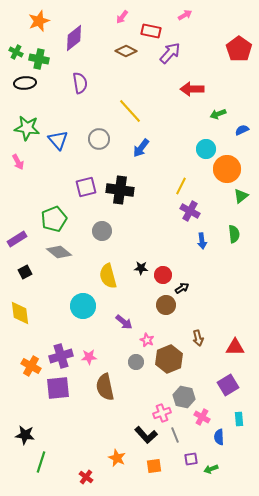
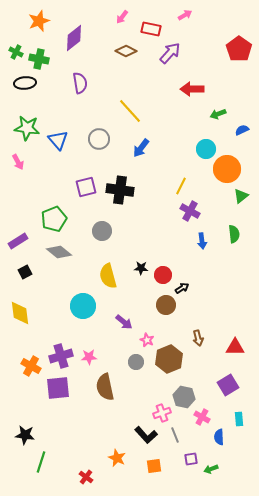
red rectangle at (151, 31): moved 2 px up
purple rectangle at (17, 239): moved 1 px right, 2 px down
